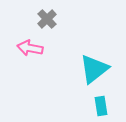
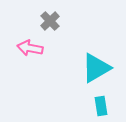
gray cross: moved 3 px right, 2 px down
cyan triangle: moved 2 px right, 1 px up; rotated 8 degrees clockwise
